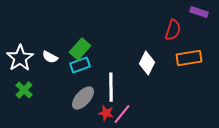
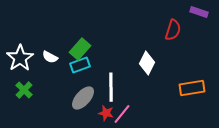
orange rectangle: moved 3 px right, 30 px down
